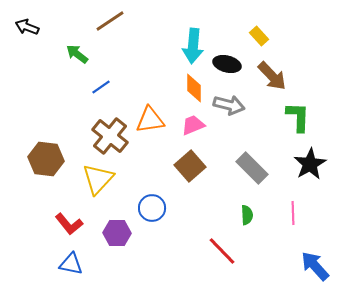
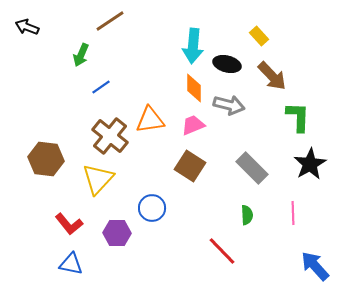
green arrow: moved 4 px right, 1 px down; rotated 105 degrees counterclockwise
brown square: rotated 16 degrees counterclockwise
